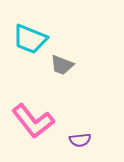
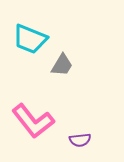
gray trapezoid: rotated 80 degrees counterclockwise
